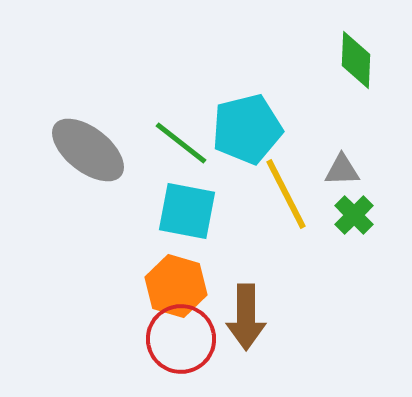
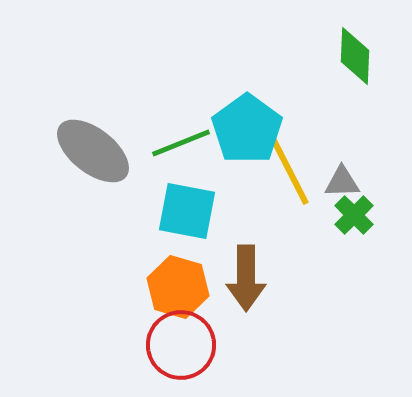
green diamond: moved 1 px left, 4 px up
cyan pentagon: rotated 22 degrees counterclockwise
green line: rotated 60 degrees counterclockwise
gray ellipse: moved 5 px right, 1 px down
gray triangle: moved 12 px down
yellow line: moved 3 px right, 24 px up
orange hexagon: moved 2 px right, 1 px down
brown arrow: moved 39 px up
red circle: moved 6 px down
